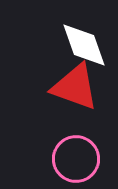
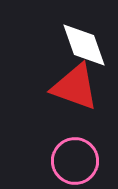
pink circle: moved 1 px left, 2 px down
